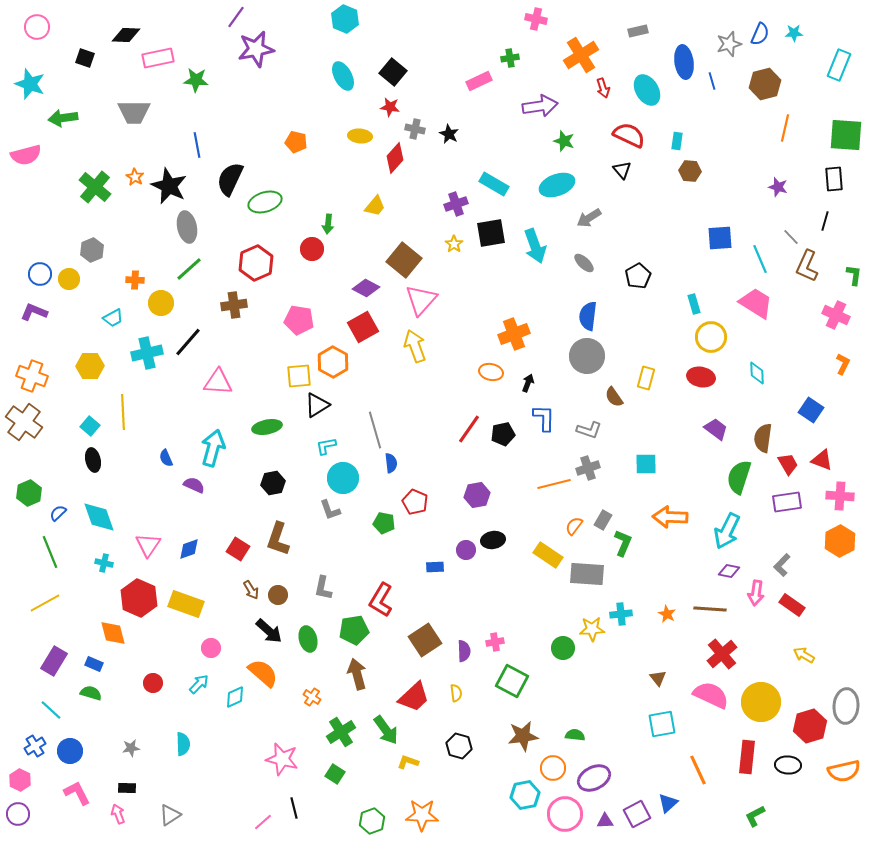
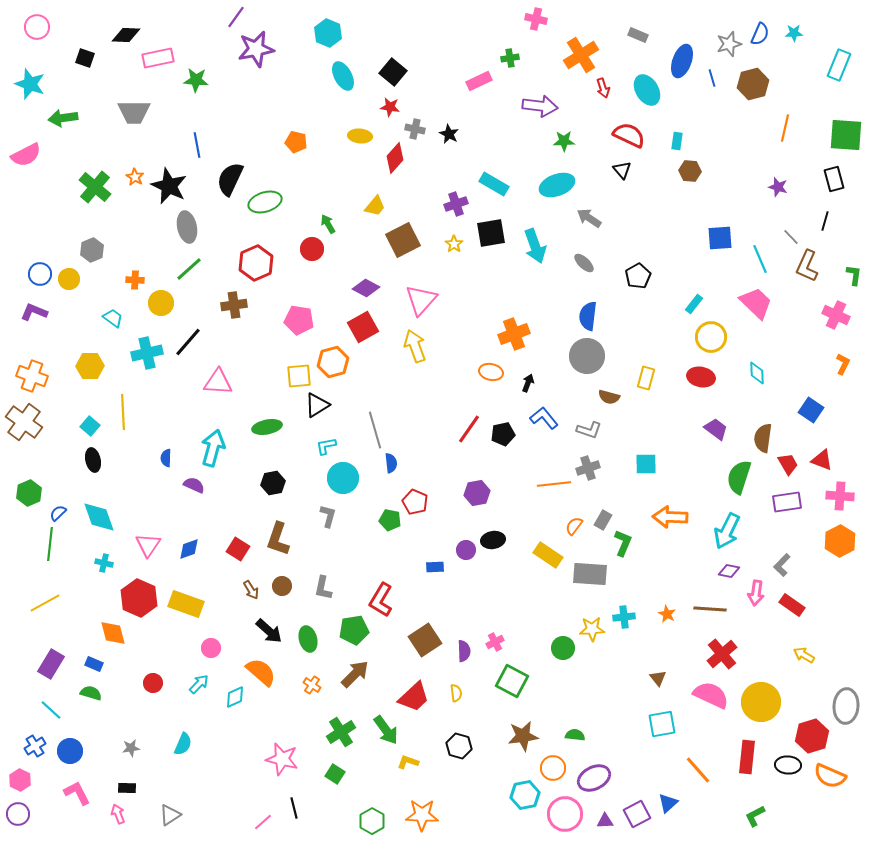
cyan hexagon at (345, 19): moved 17 px left, 14 px down
gray rectangle at (638, 31): moved 4 px down; rotated 36 degrees clockwise
blue ellipse at (684, 62): moved 2 px left, 1 px up; rotated 28 degrees clockwise
blue line at (712, 81): moved 3 px up
brown hexagon at (765, 84): moved 12 px left
purple arrow at (540, 106): rotated 16 degrees clockwise
green star at (564, 141): rotated 20 degrees counterclockwise
pink semicircle at (26, 155): rotated 12 degrees counterclockwise
black rectangle at (834, 179): rotated 10 degrees counterclockwise
gray arrow at (589, 218): rotated 65 degrees clockwise
green arrow at (328, 224): rotated 144 degrees clockwise
brown square at (404, 260): moved 1 px left, 20 px up; rotated 24 degrees clockwise
pink trapezoid at (756, 303): rotated 12 degrees clockwise
cyan rectangle at (694, 304): rotated 54 degrees clockwise
cyan trapezoid at (113, 318): rotated 115 degrees counterclockwise
orange hexagon at (333, 362): rotated 16 degrees clockwise
brown semicircle at (614, 397): moved 5 px left; rotated 40 degrees counterclockwise
blue L-shape at (544, 418): rotated 40 degrees counterclockwise
blue semicircle at (166, 458): rotated 24 degrees clockwise
orange line at (554, 484): rotated 8 degrees clockwise
purple hexagon at (477, 495): moved 2 px up
gray L-shape at (330, 510): moved 2 px left, 6 px down; rotated 145 degrees counterclockwise
green pentagon at (384, 523): moved 6 px right, 3 px up
green line at (50, 552): moved 8 px up; rotated 28 degrees clockwise
gray rectangle at (587, 574): moved 3 px right
brown circle at (278, 595): moved 4 px right, 9 px up
cyan cross at (621, 614): moved 3 px right, 3 px down
pink cross at (495, 642): rotated 18 degrees counterclockwise
purple rectangle at (54, 661): moved 3 px left, 3 px down
orange semicircle at (263, 673): moved 2 px left, 1 px up
brown arrow at (357, 674): moved 2 px left; rotated 60 degrees clockwise
orange cross at (312, 697): moved 12 px up
red hexagon at (810, 726): moved 2 px right, 10 px down
cyan semicircle at (183, 744): rotated 25 degrees clockwise
orange line at (698, 770): rotated 16 degrees counterclockwise
orange semicircle at (844, 771): moved 14 px left, 5 px down; rotated 36 degrees clockwise
green hexagon at (372, 821): rotated 10 degrees counterclockwise
